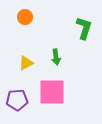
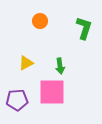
orange circle: moved 15 px right, 4 px down
green arrow: moved 4 px right, 9 px down
